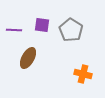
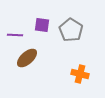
purple line: moved 1 px right, 5 px down
brown ellipse: moved 1 px left; rotated 20 degrees clockwise
orange cross: moved 3 px left
